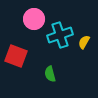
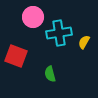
pink circle: moved 1 px left, 2 px up
cyan cross: moved 1 px left, 2 px up; rotated 10 degrees clockwise
